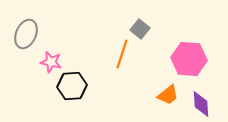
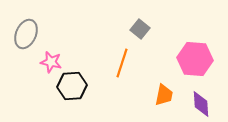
orange line: moved 9 px down
pink hexagon: moved 6 px right
orange trapezoid: moved 4 px left; rotated 40 degrees counterclockwise
